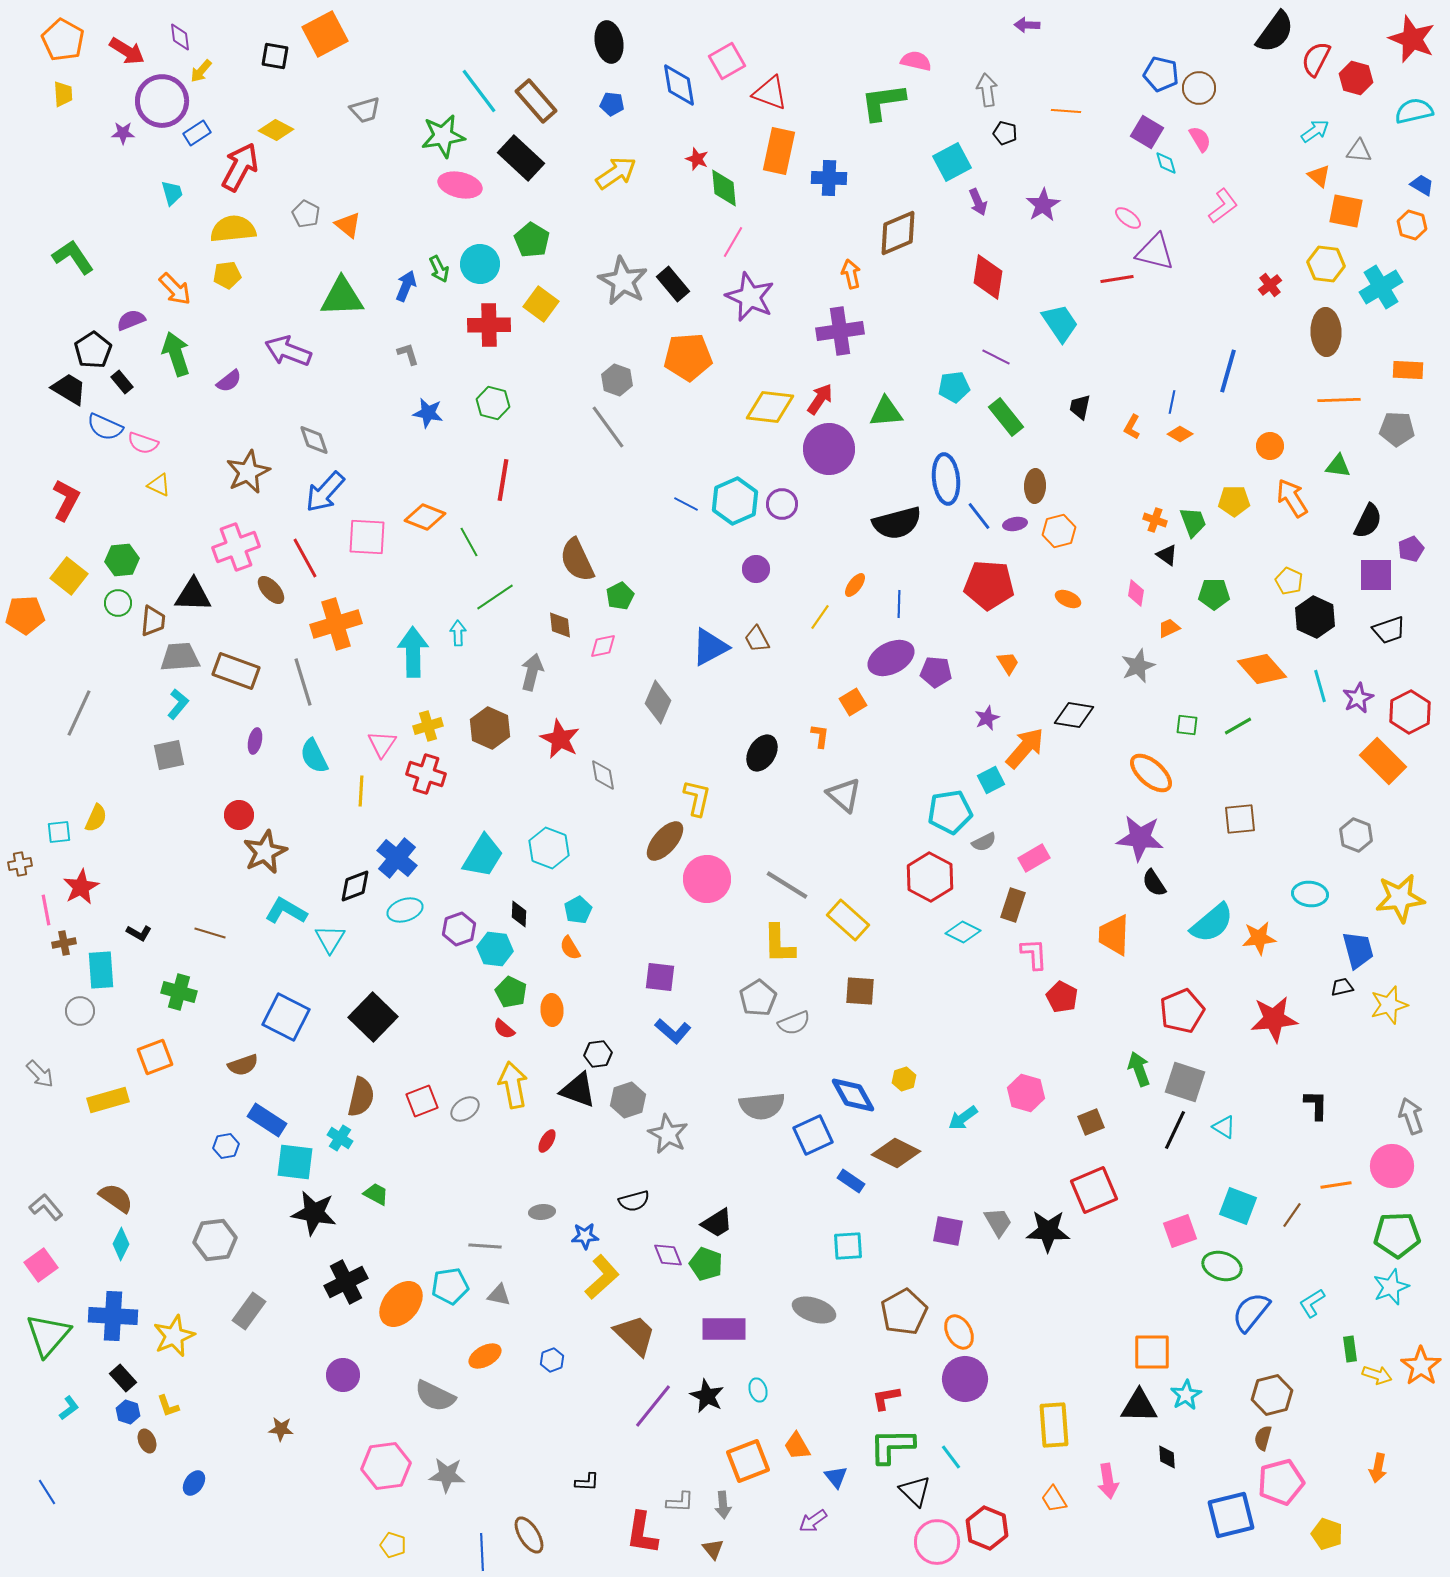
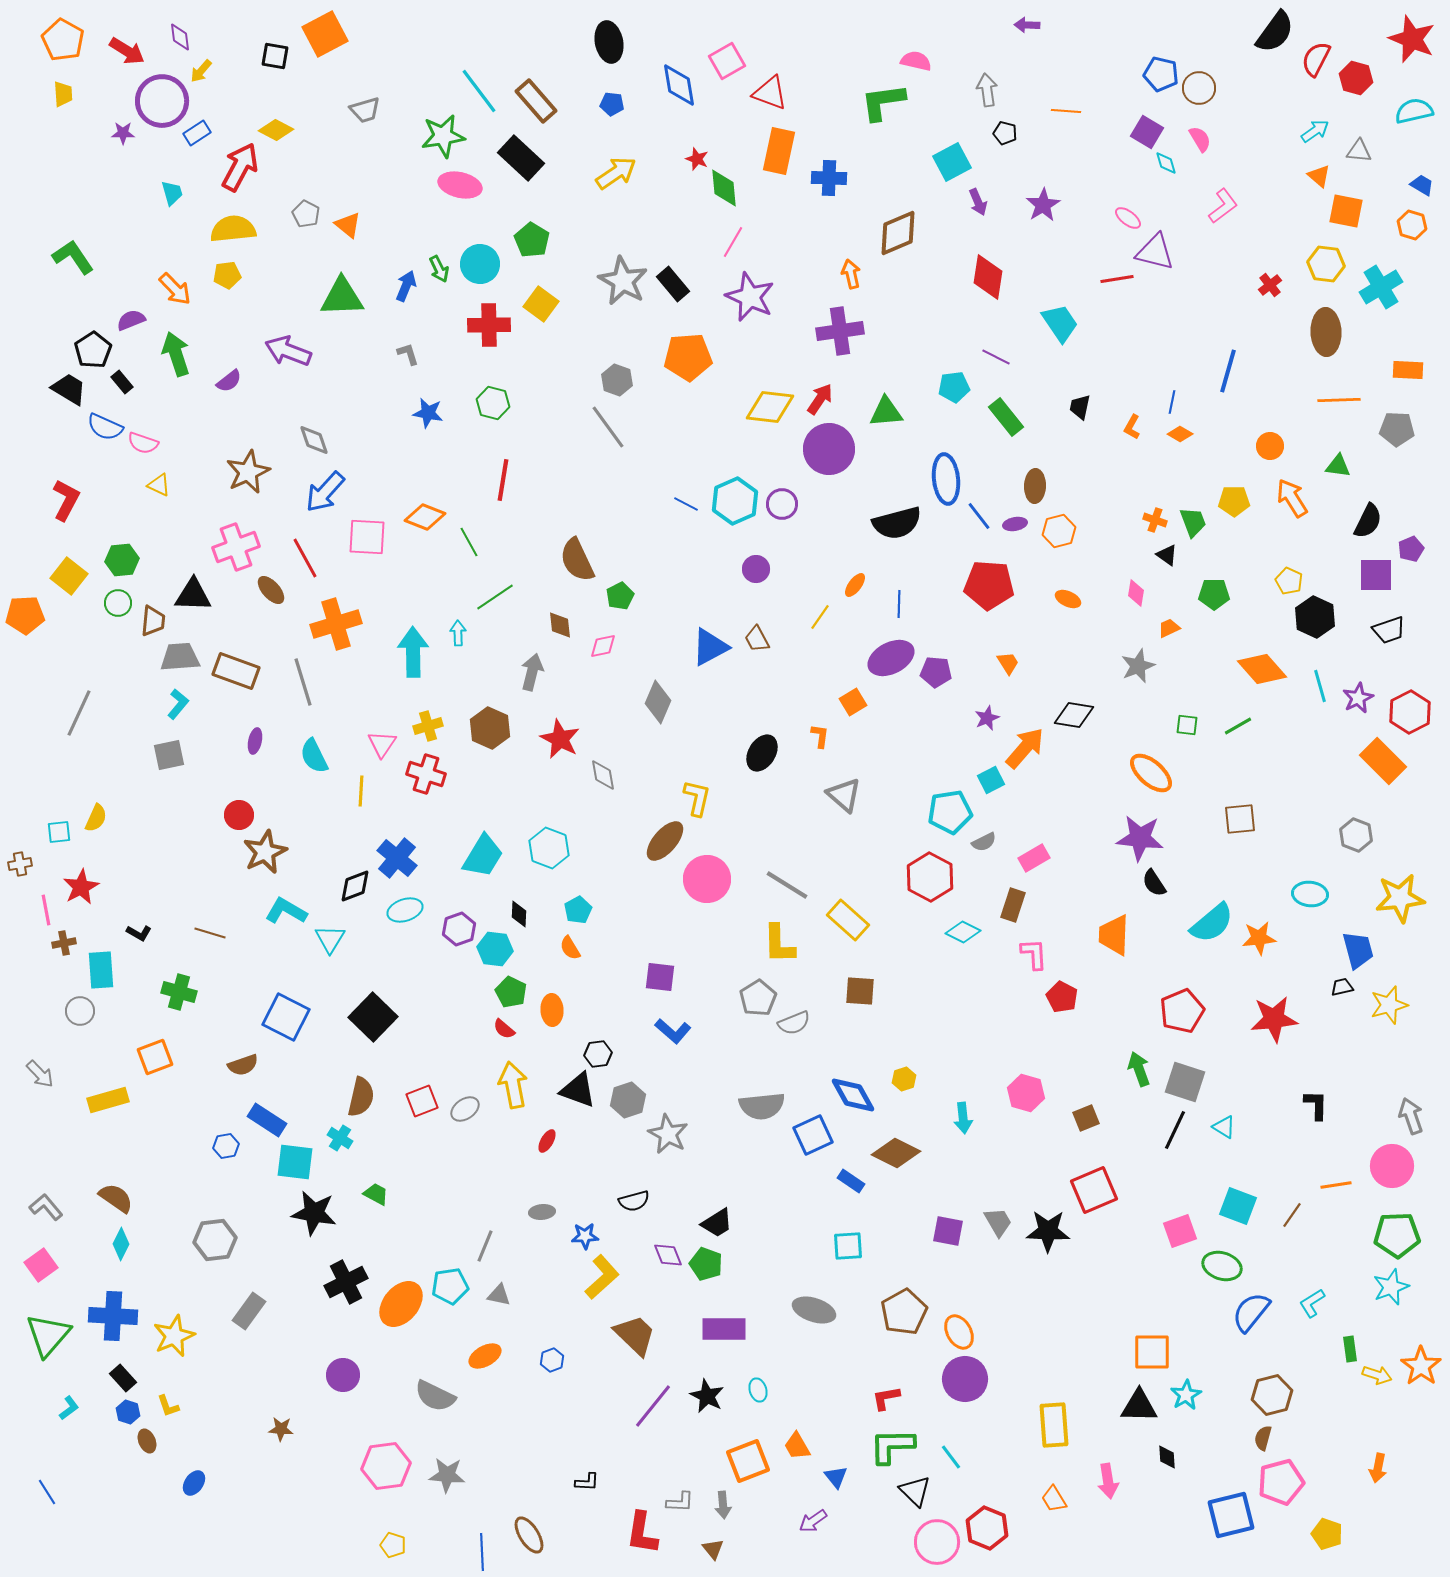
cyan arrow at (963, 1118): rotated 60 degrees counterclockwise
brown square at (1091, 1122): moved 5 px left, 4 px up
gray line at (485, 1246): rotated 72 degrees counterclockwise
